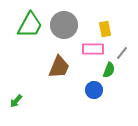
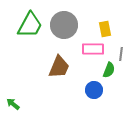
gray line: moved 1 px left, 1 px down; rotated 32 degrees counterclockwise
green arrow: moved 3 px left, 3 px down; rotated 88 degrees clockwise
